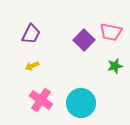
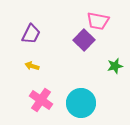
pink trapezoid: moved 13 px left, 11 px up
yellow arrow: rotated 40 degrees clockwise
